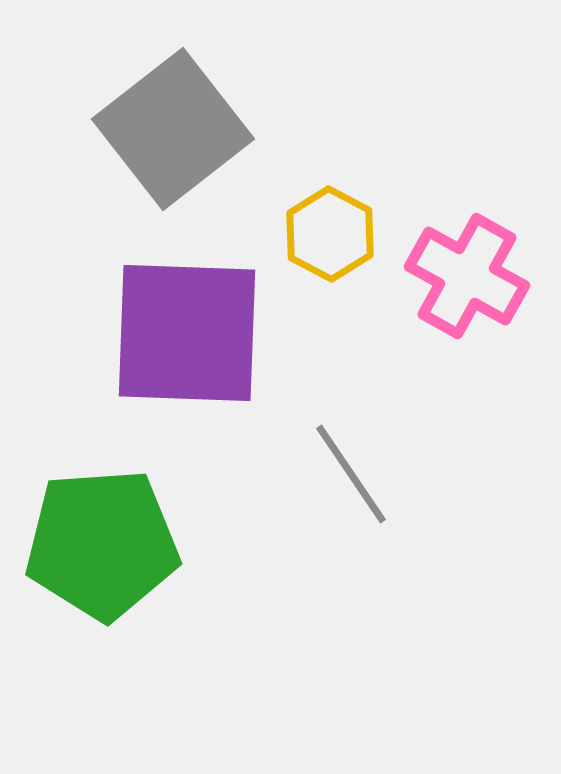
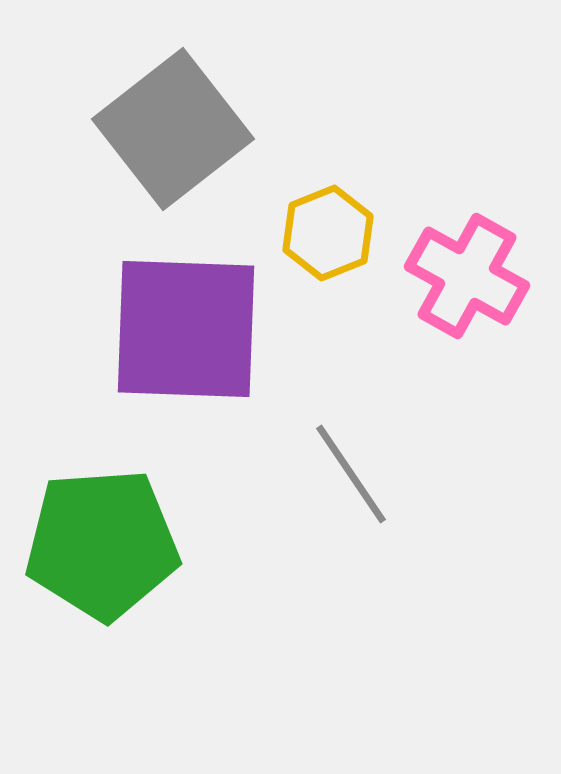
yellow hexagon: moved 2 px left, 1 px up; rotated 10 degrees clockwise
purple square: moved 1 px left, 4 px up
